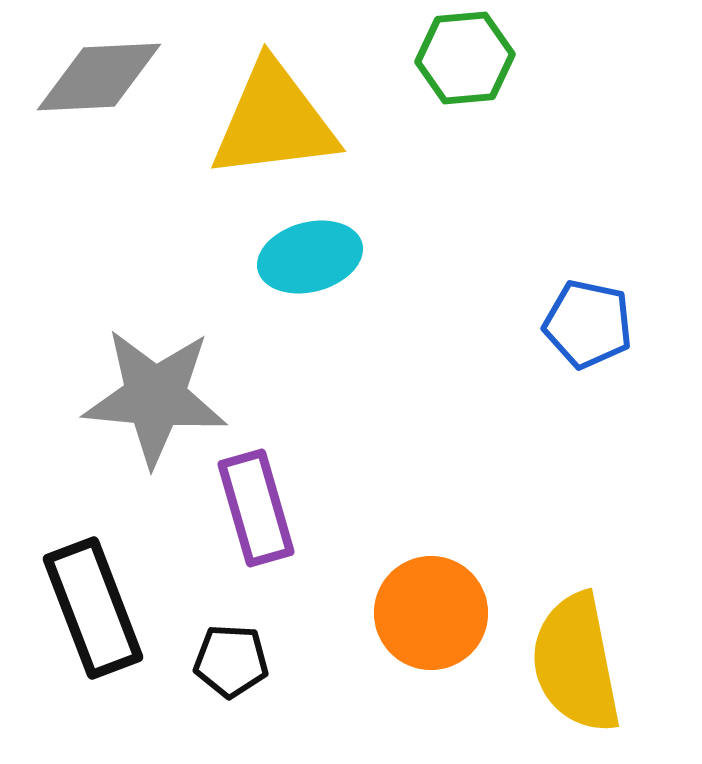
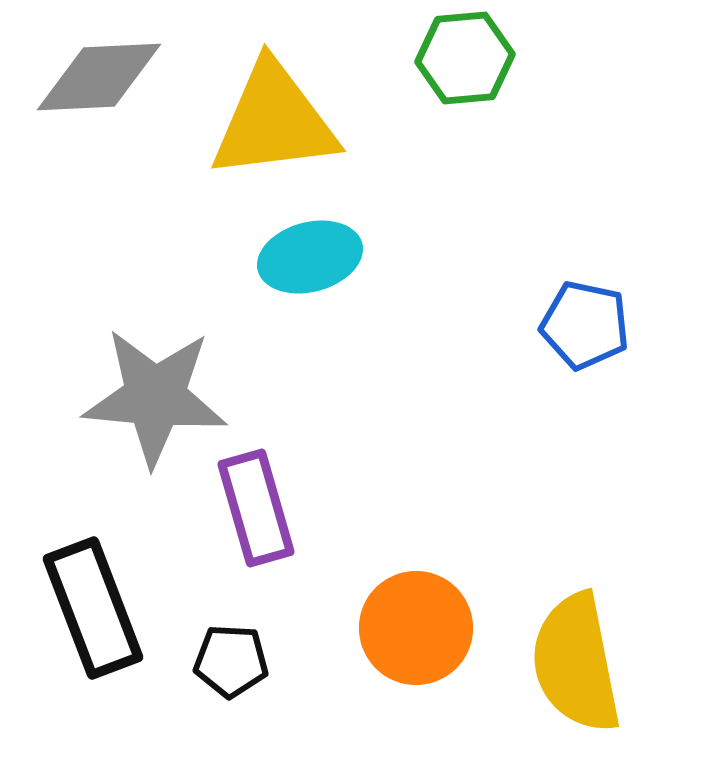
blue pentagon: moved 3 px left, 1 px down
orange circle: moved 15 px left, 15 px down
